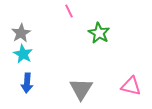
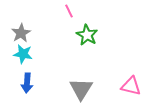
green star: moved 12 px left, 2 px down
cyan star: rotated 18 degrees counterclockwise
